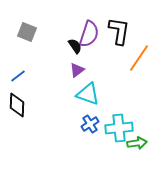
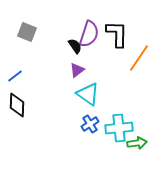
black L-shape: moved 2 px left, 3 px down; rotated 8 degrees counterclockwise
blue line: moved 3 px left
cyan triangle: rotated 15 degrees clockwise
